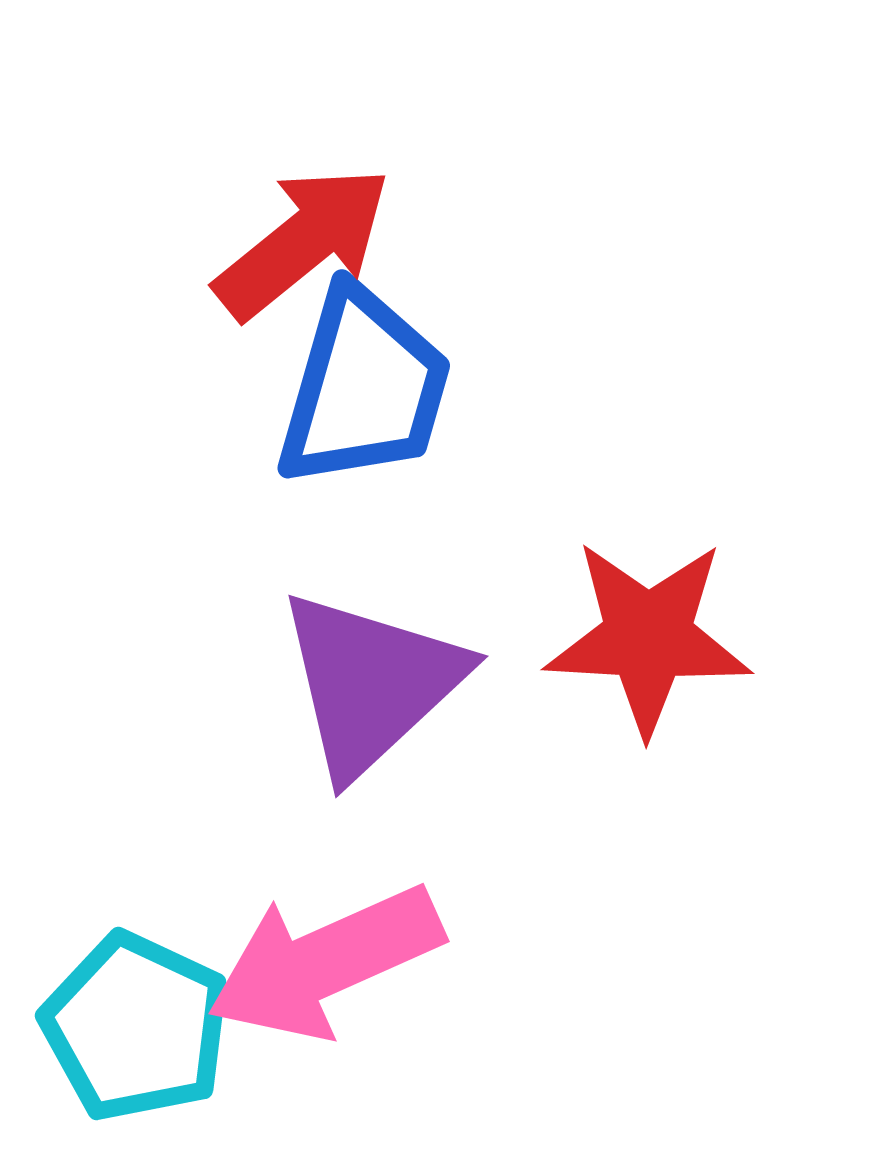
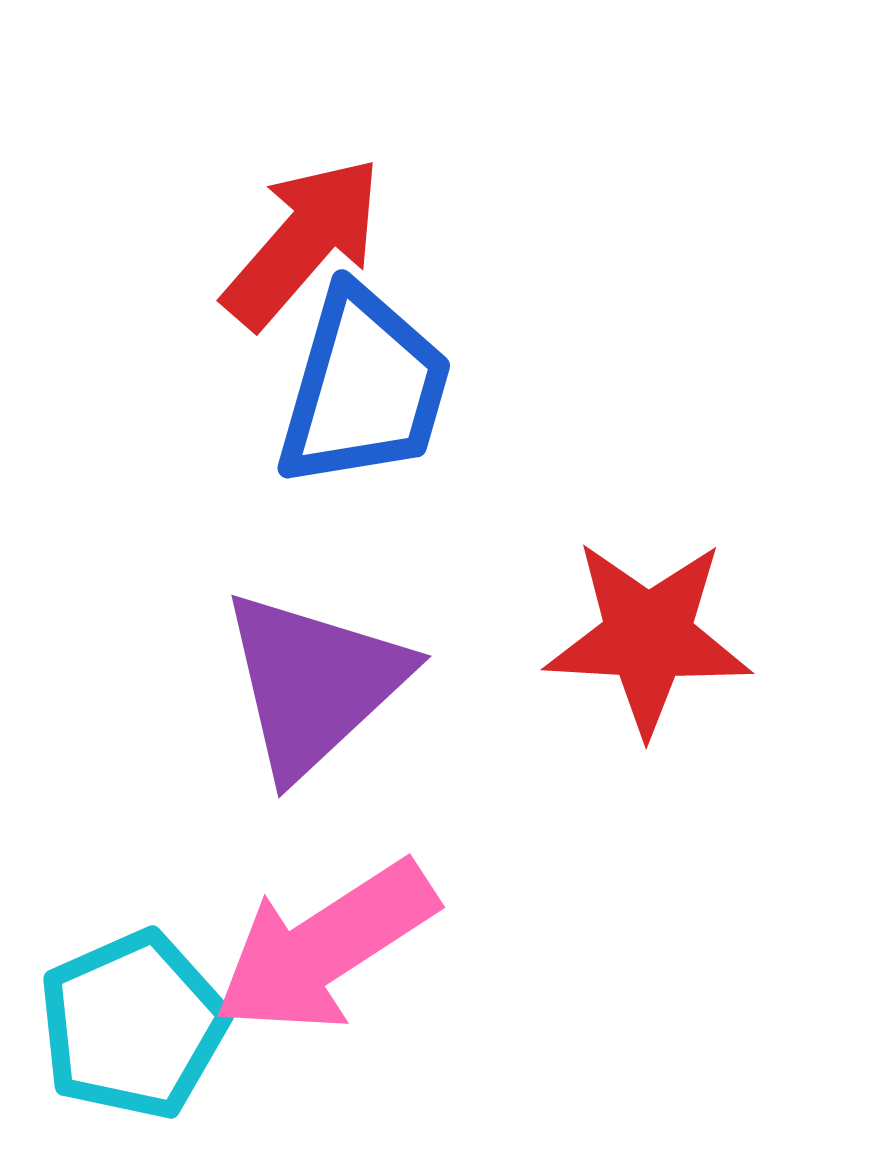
red arrow: rotated 10 degrees counterclockwise
purple triangle: moved 57 px left
pink arrow: moved 15 px up; rotated 9 degrees counterclockwise
cyan pentagon: moved 3 px left, 2 px up; rotated 23 degrees clockwise
